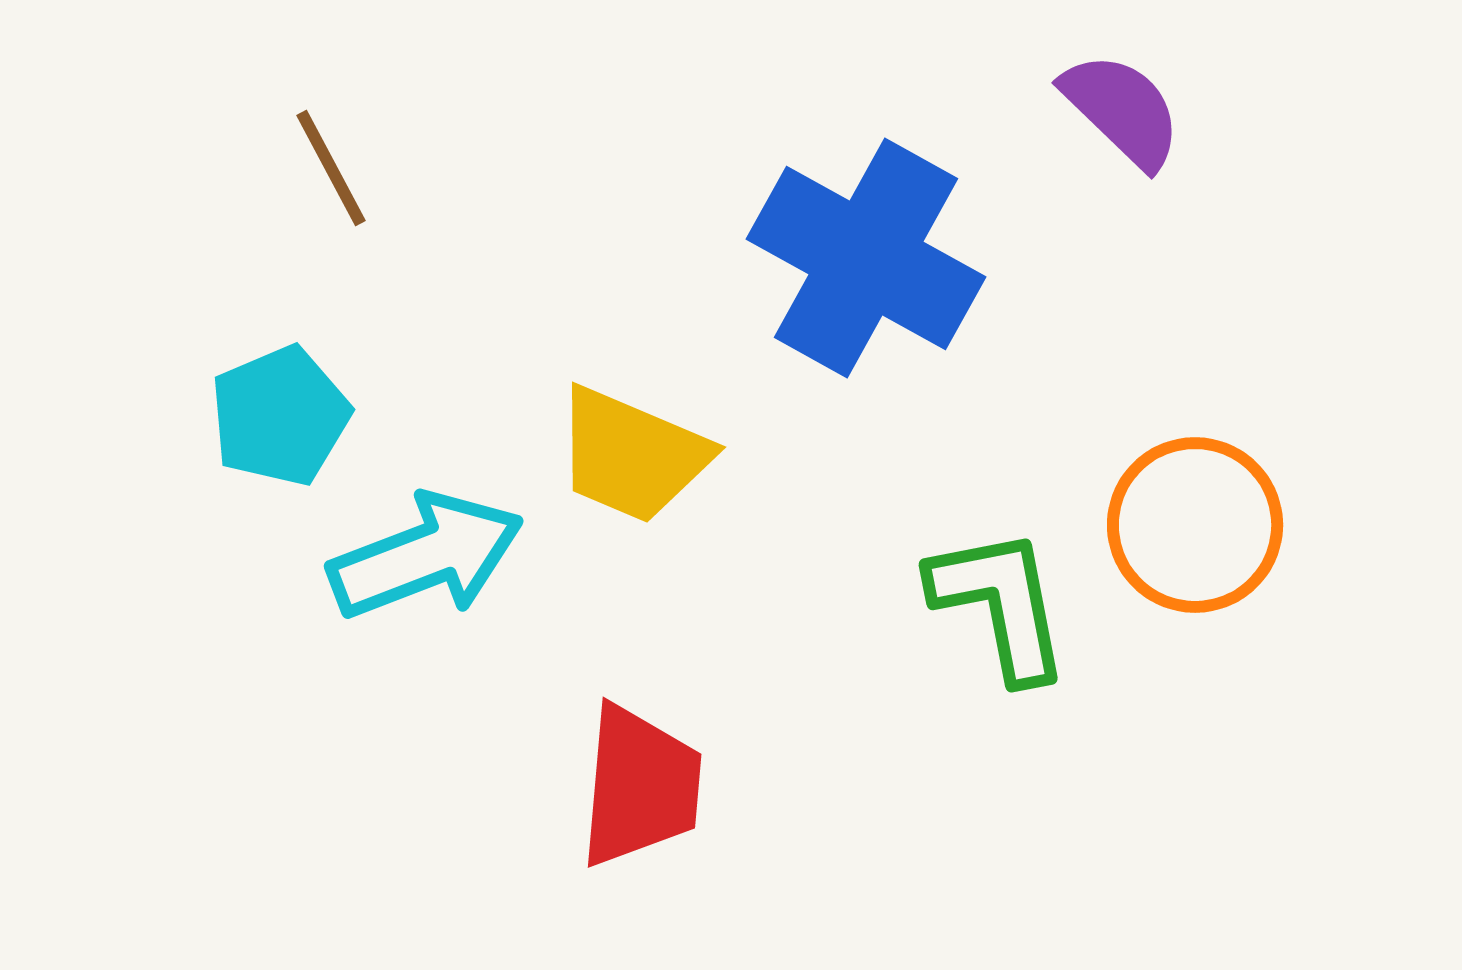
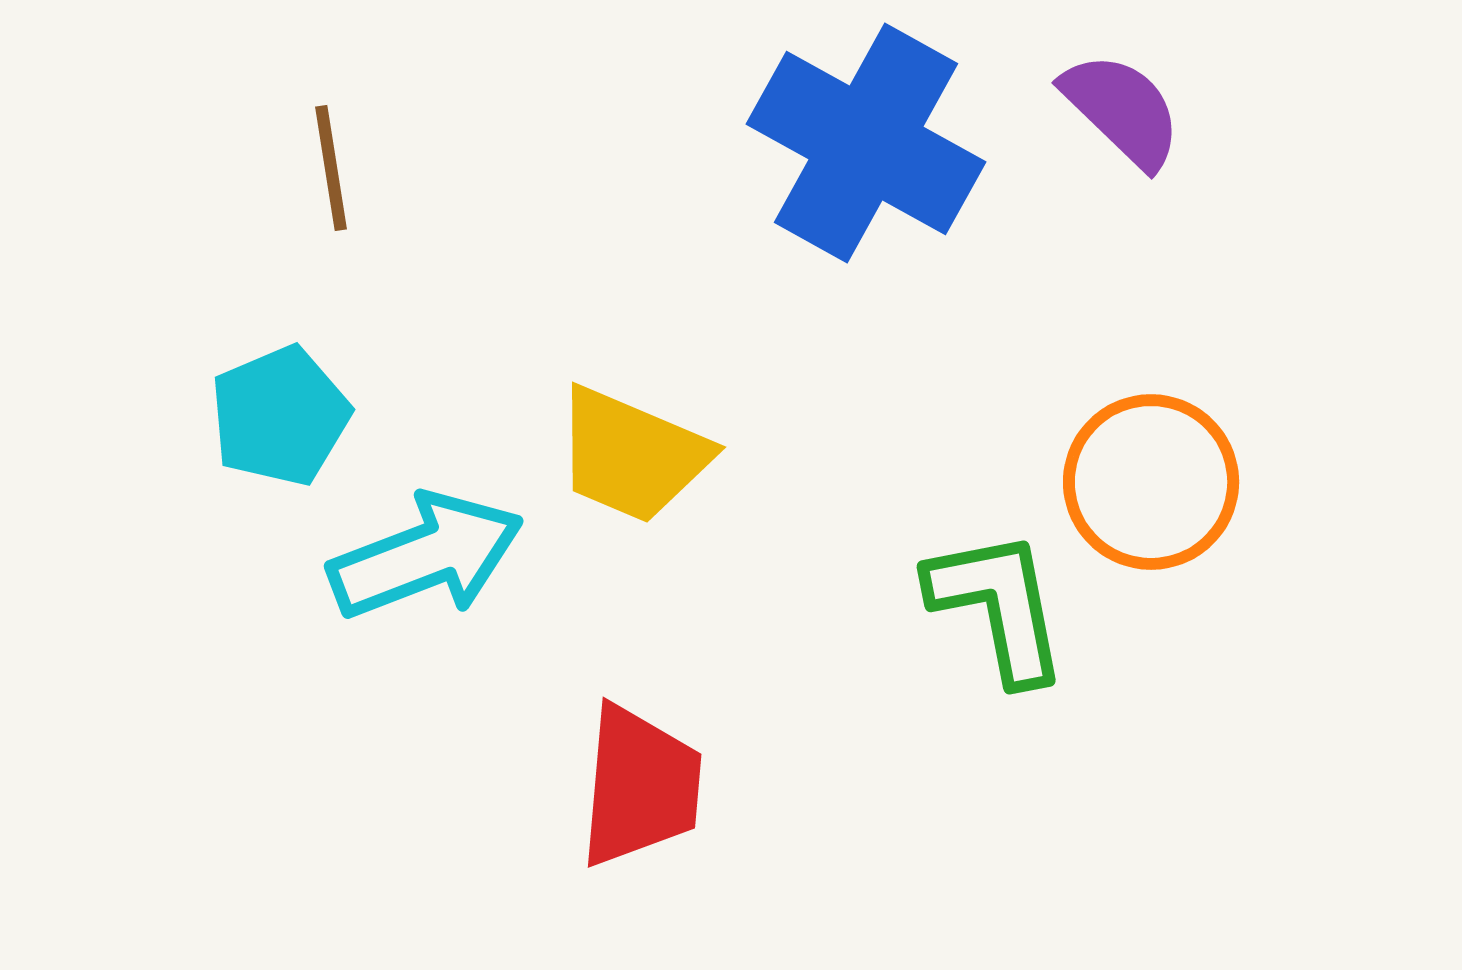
brown line: rotated 19 degrees clockwise
blue cross: moved 115 px up
orange circle: moved 44 px left, 43 px up
green L-shape: moved 2 px left, 2 px down
